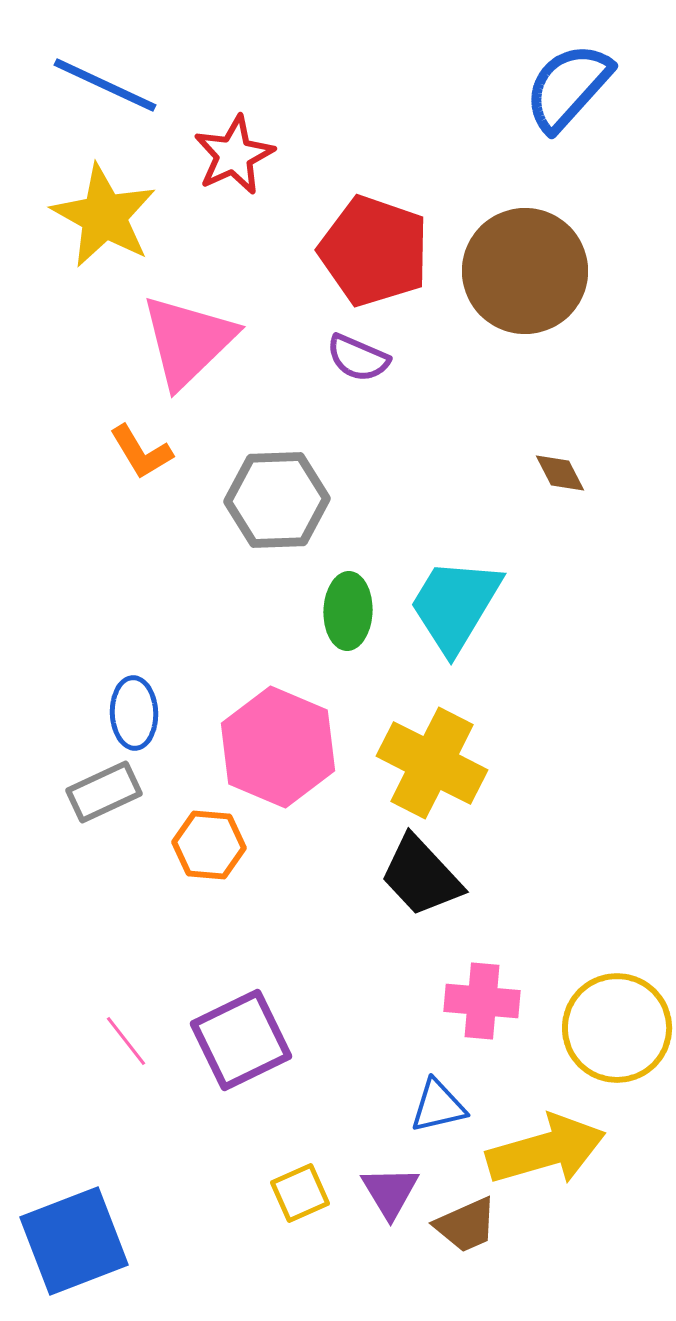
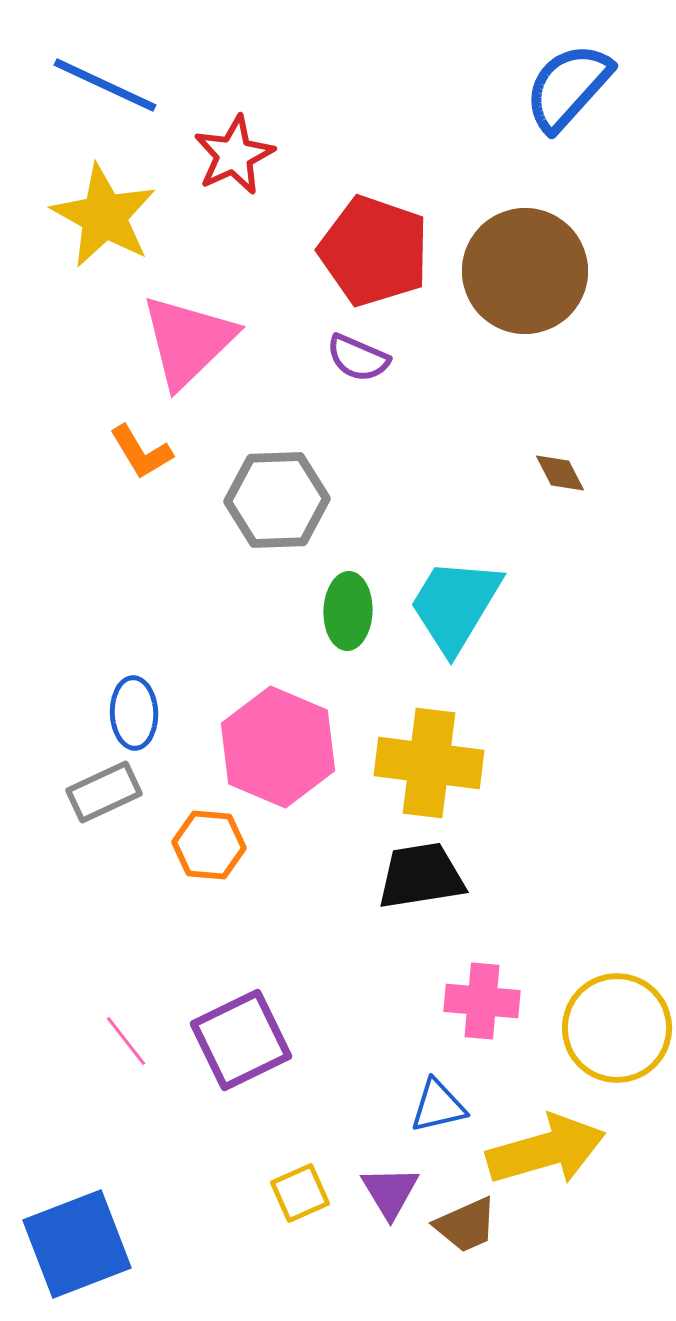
yellow cross: moved 3 px left; rotated 20 degrees counterclockwise
black trapezoid: rotated 124 degrees clockwise
blue square: moved 3 px right, 3 px down
